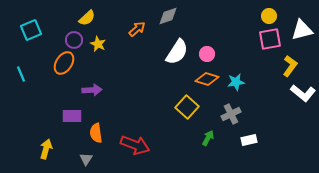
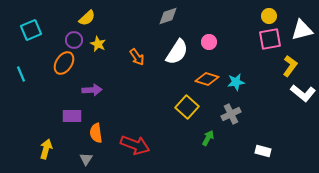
orange arrow: moved 28 px down; rotated 96 degrees clockwise
pink circle: moved 2 px right, 12 px up
white rectangle: moved 14 px right, 11 px down; rotated 28 degrees clockwise
